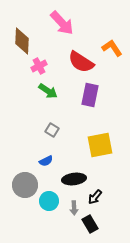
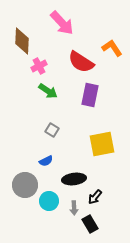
yellow square: moved 2 px right, 1 px up
